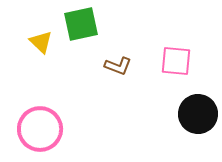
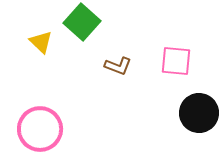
green square: moved 1 px right, 2 px up; rotated 36 degrees counterclockwise
black circle: moved 1 px right, 1 px up
